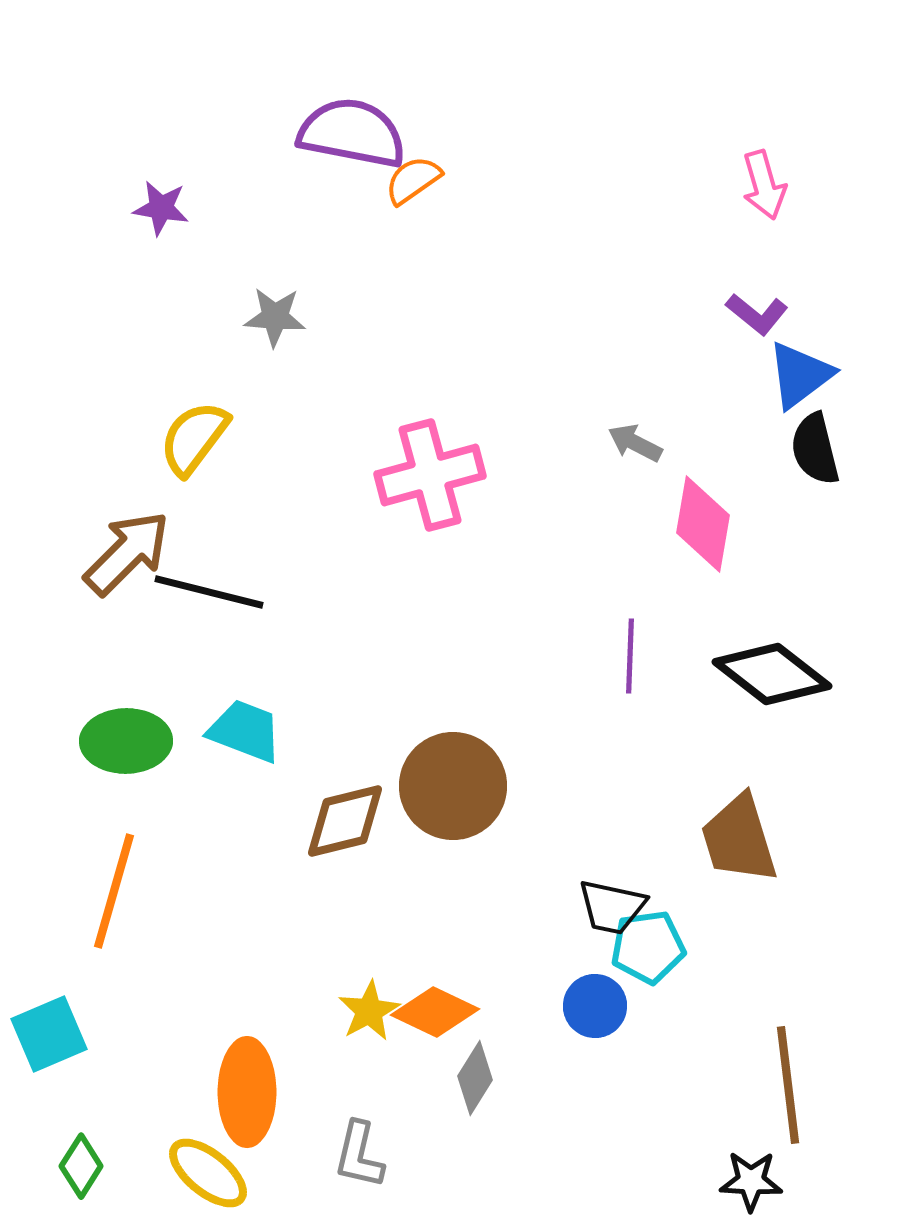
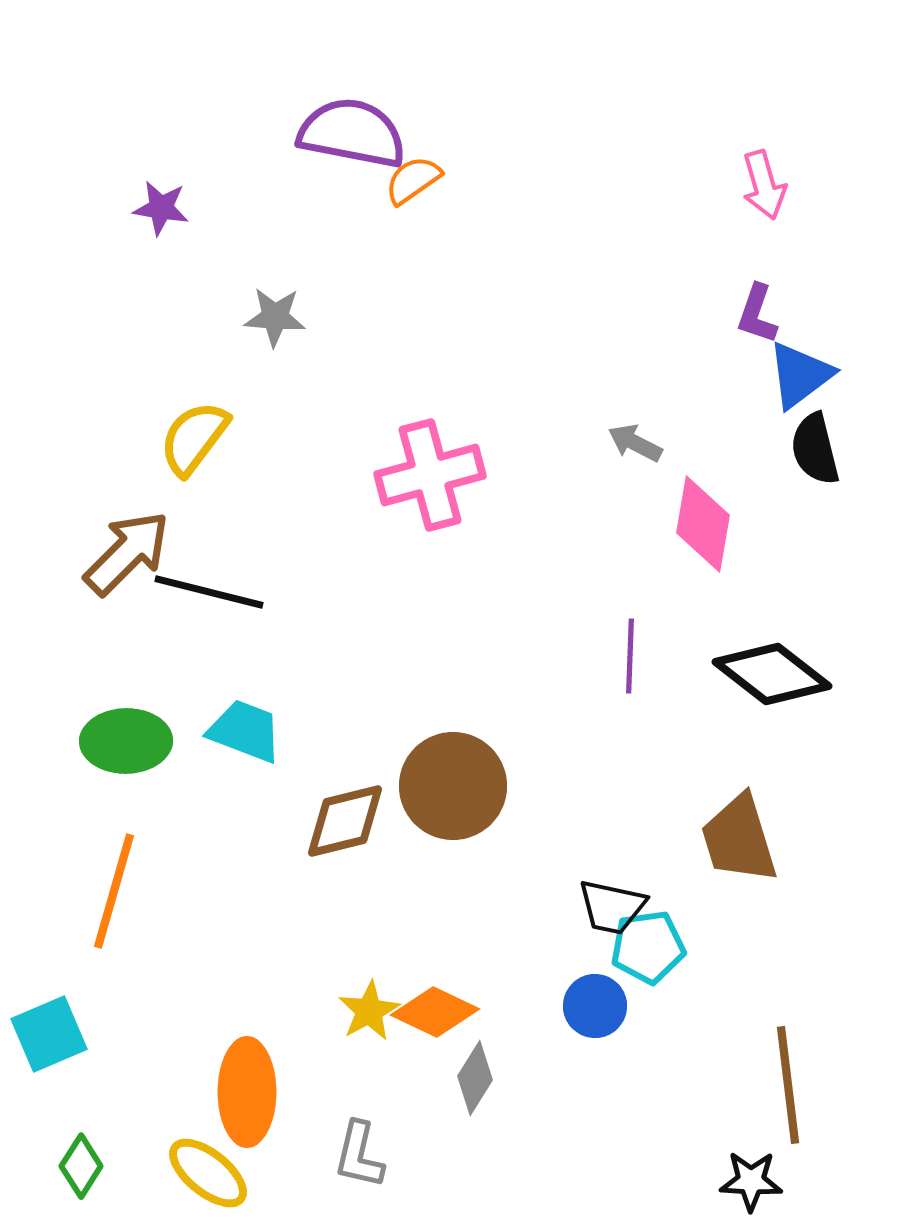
purple L-shape: rotated 70 degrees clockwise
